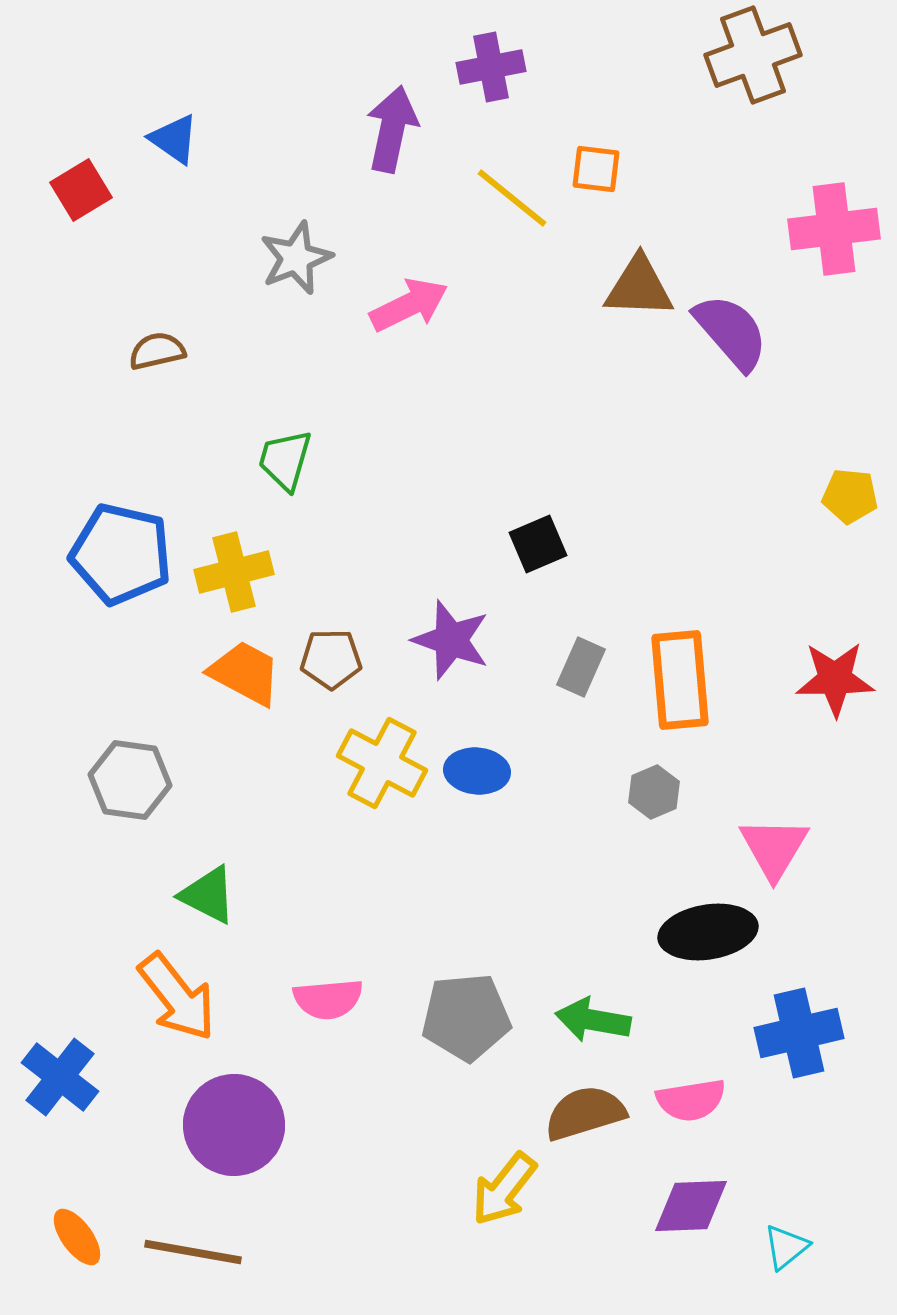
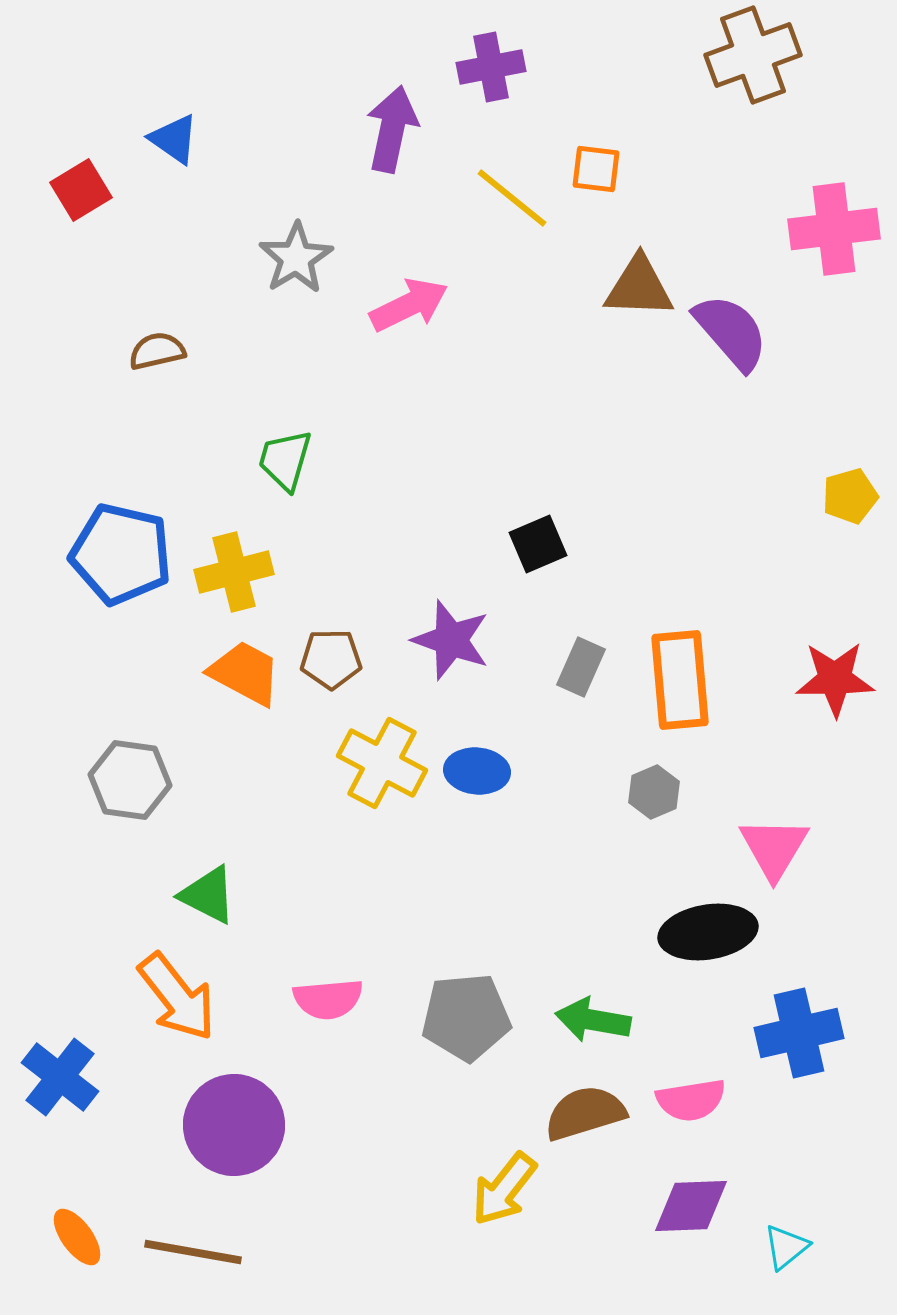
gray star at (296, 258): rotated 10 degrees counterclockwise
yellow pentagon at (850, 496): rotated 22 degrees counterclockwise
